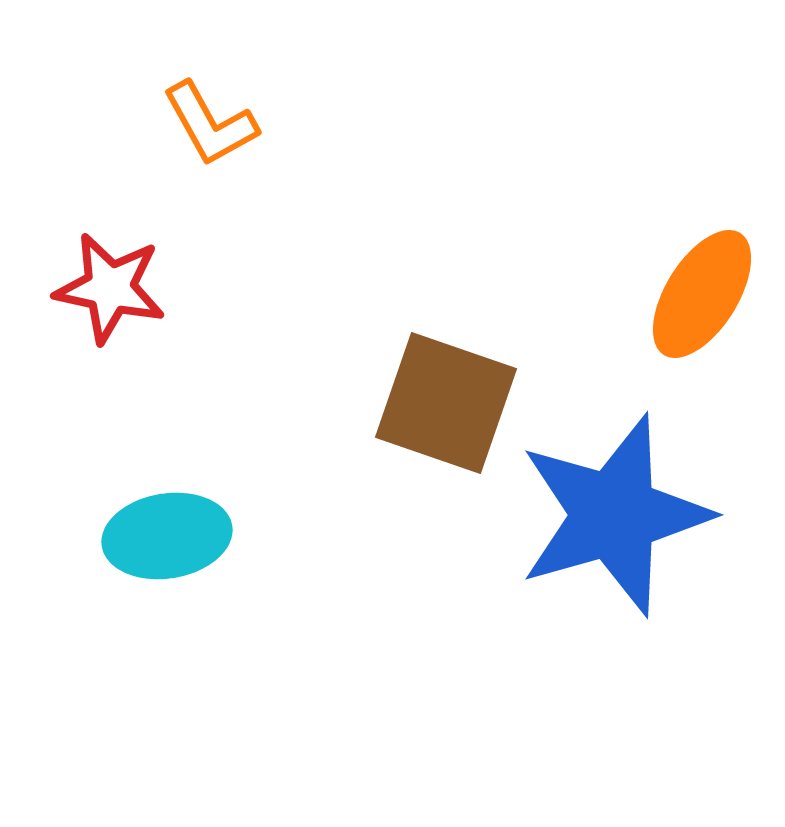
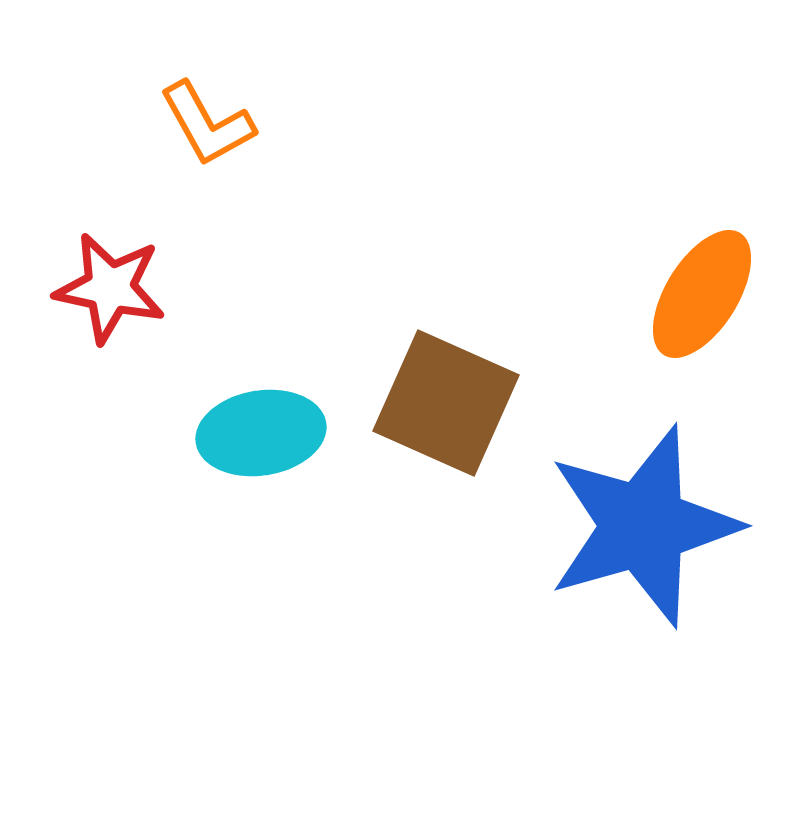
orange L-shape: moved 3 px left
brown square: rotated 5 degrees clockwise
blue star: moved 29 px right, 11 px down
cyan ellipse: moved 94 px right, 103 px up
